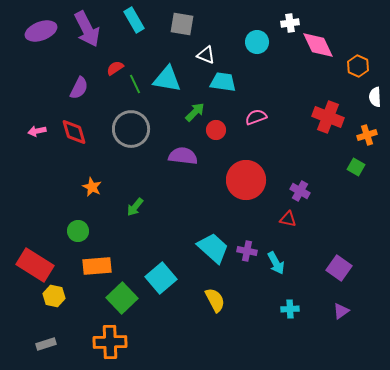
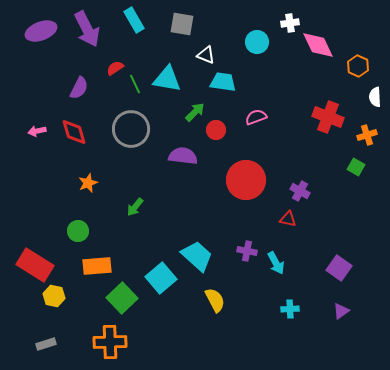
orange star at (92, 187): moved 4 px left, 4 px up; rotated 24 degrees clockwise
cyan trapezoid at (213, 248): moved 16 px left, 8 px down
